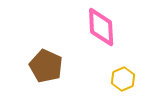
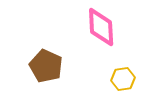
yellow hexagon: rotated 15 degrees clockwise
